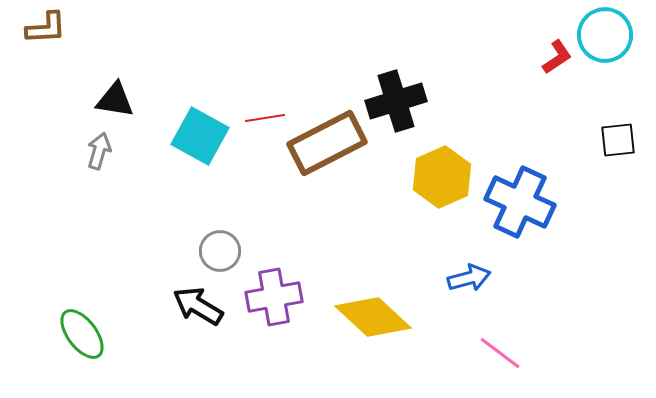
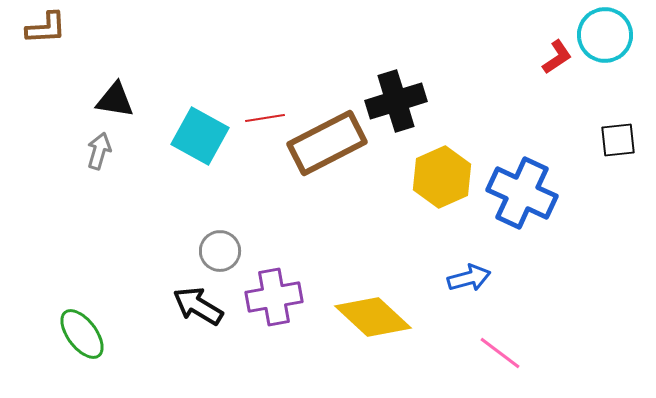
blue cross: moved 2 px right, 9 px up
